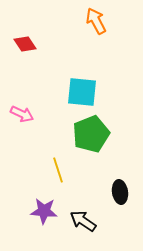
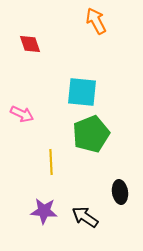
red diamond: moved 5 px right; rotated 15 degrees clockwise
yellow line: moved 7 px left, 8 px up; rotated 15 degrees clockwise
black arrow: moved 2 px right, 4 px up
